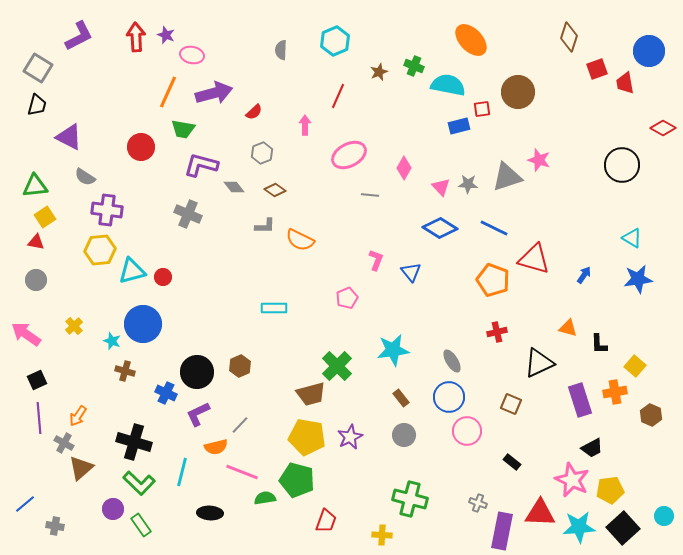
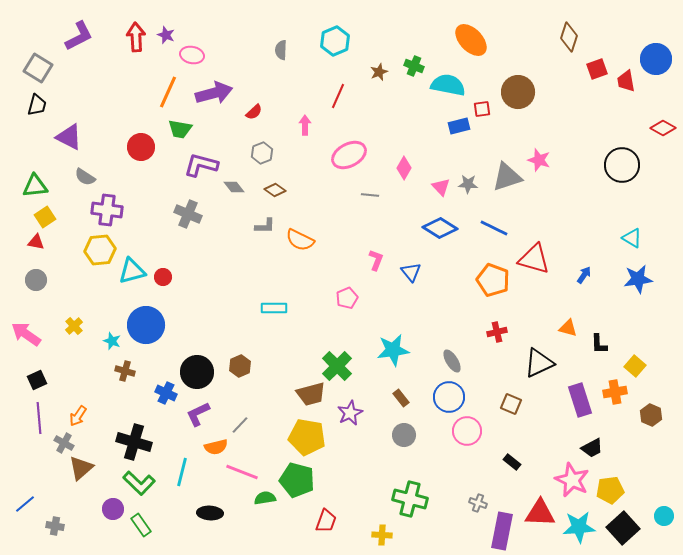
blue circle at (649, 51): moved 7 px right, 8 px down
red trapezoid at (625, 83): moved 1 px right, 2 px up
green trapezoid at (183, 129): moved 3 px left
blue circle at (143, 324): moved 3 px right, 1 px down
purple star at (350, 437): moved 24 px up
